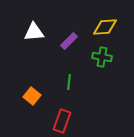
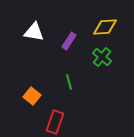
white triangle: rotated 15 degrees clockwise
purple rectangle: rotated 12 degrees counterclockwise
green cross: rotated 30 degrees clockwise
green line: rotated 21 degrees counterclockwise
red rectangle: moved 7 px left, 1 px down
